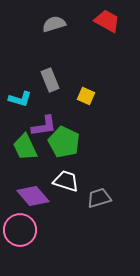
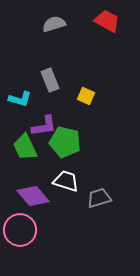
green pentagon: moved 1 px right; rotated 12 degrees counterclockwise
